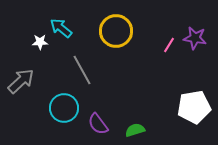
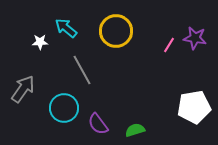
cyan arrow: moved 5 px right
gray arrow: moved 2 px right, 8 px down; rotated 12 degrees counterclockwise
